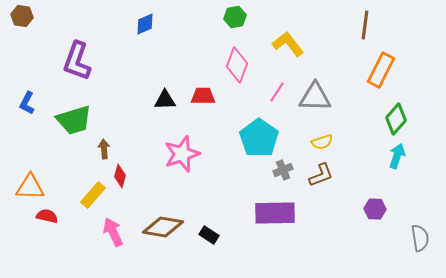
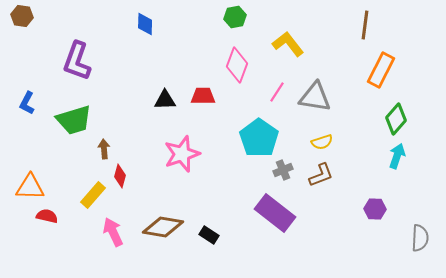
blue diamond: rotated 65 degrees counterclockwise
gray triangle: rotated 8 degrees clockwise
purple rectangle: rotated 39 degrees clockwise
gray semicircle: rotated 12 degrees clockwise
